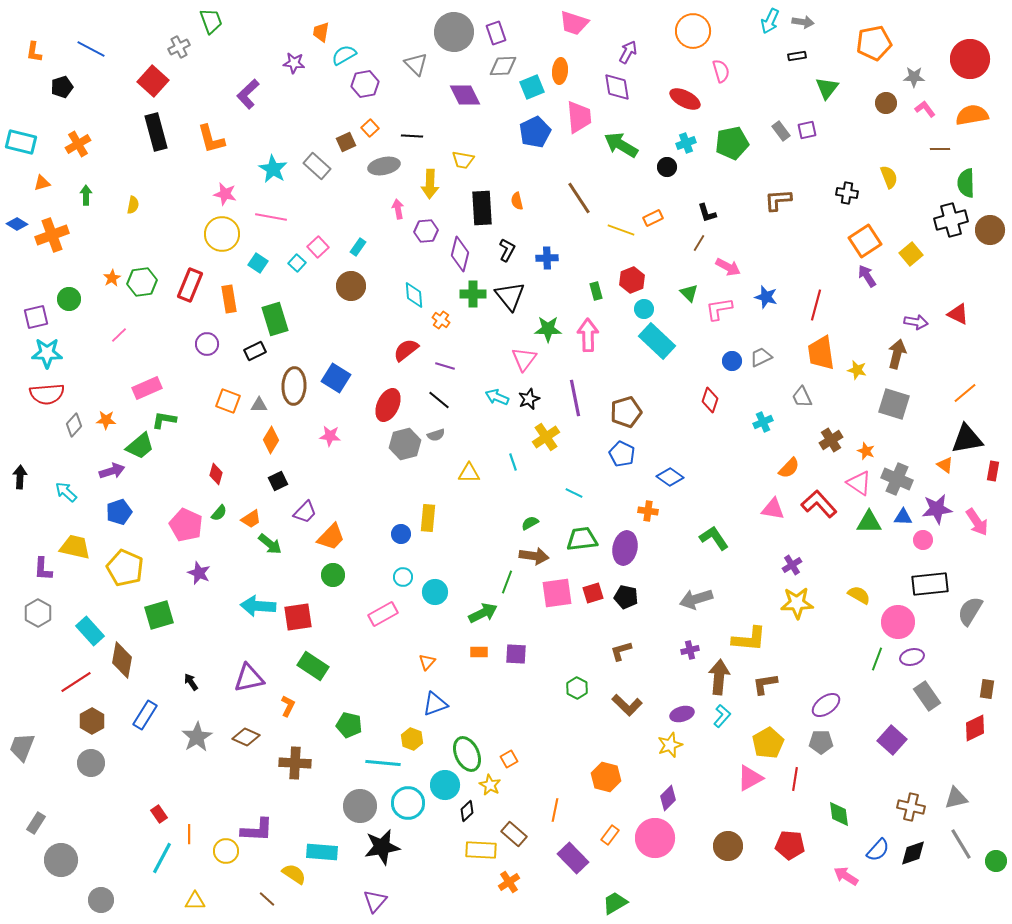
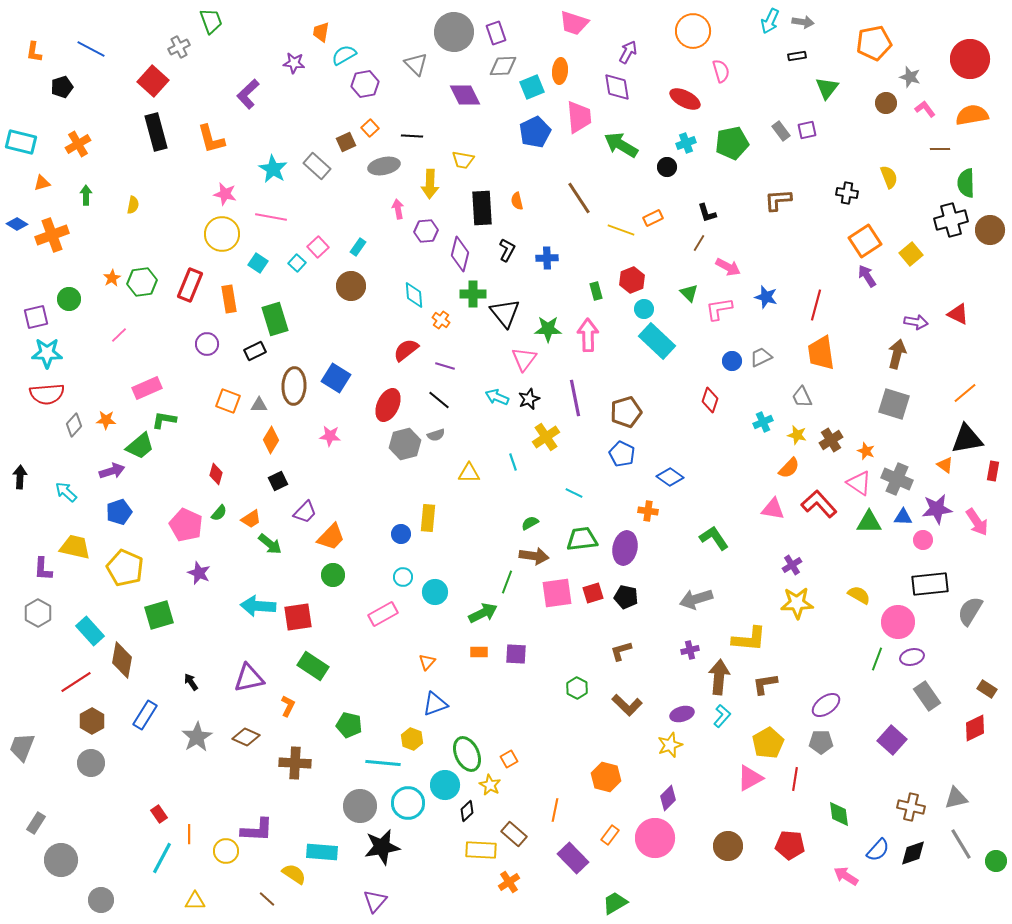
gray star at (914, 77): moved 4 px left; rotated 15 degrees clockwise
black triangle at (510, 296): moved 5 px left, 17 px down
yellow star at (857, 370): moved 60 px left, 65 px down
brown rectangle at (987, 689): rotated 66 degrees counterclockwise
